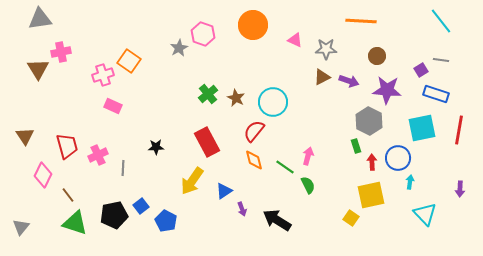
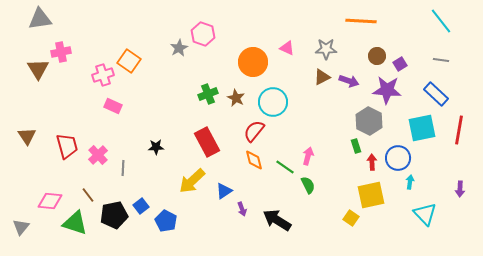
orange circle at (253, 25): moved 37 px down
pink triangle at (295, 40): moved 8 px left, 8 px down
purple square at (421, 70): moved 21 px left, 6 px up
green cross at (208, 94): rotated 18 degrees clockwise
blue rectangle at (436, 94): rotated 25 degrees clockwise
brown triangle at (25, 136): moved 2 px right
pink cross at (98, 155): rotated 18 degrees counterclockwise
pink diamond at (43, 175): moved 7 px right, 26 px down; rotated 70 degrees clockwise
yellow arrow at (192, 181): rotated 12 degrees clockwise
brown line at (68, 195): moved 20 px right
